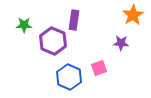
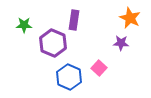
orange star: moved 3 px left, 3 px down; rotated 15 degrees counterclockwise
purple hexagon: moved 2 px down
pink square: rotated 28 degrees counterclockwise
